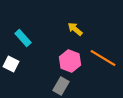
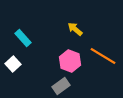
orange line: moved 2 px up
white square: moved 2 px right; rotated 21 degrees clockwise
gray rectangle: rotated 24 degrees clockwise
